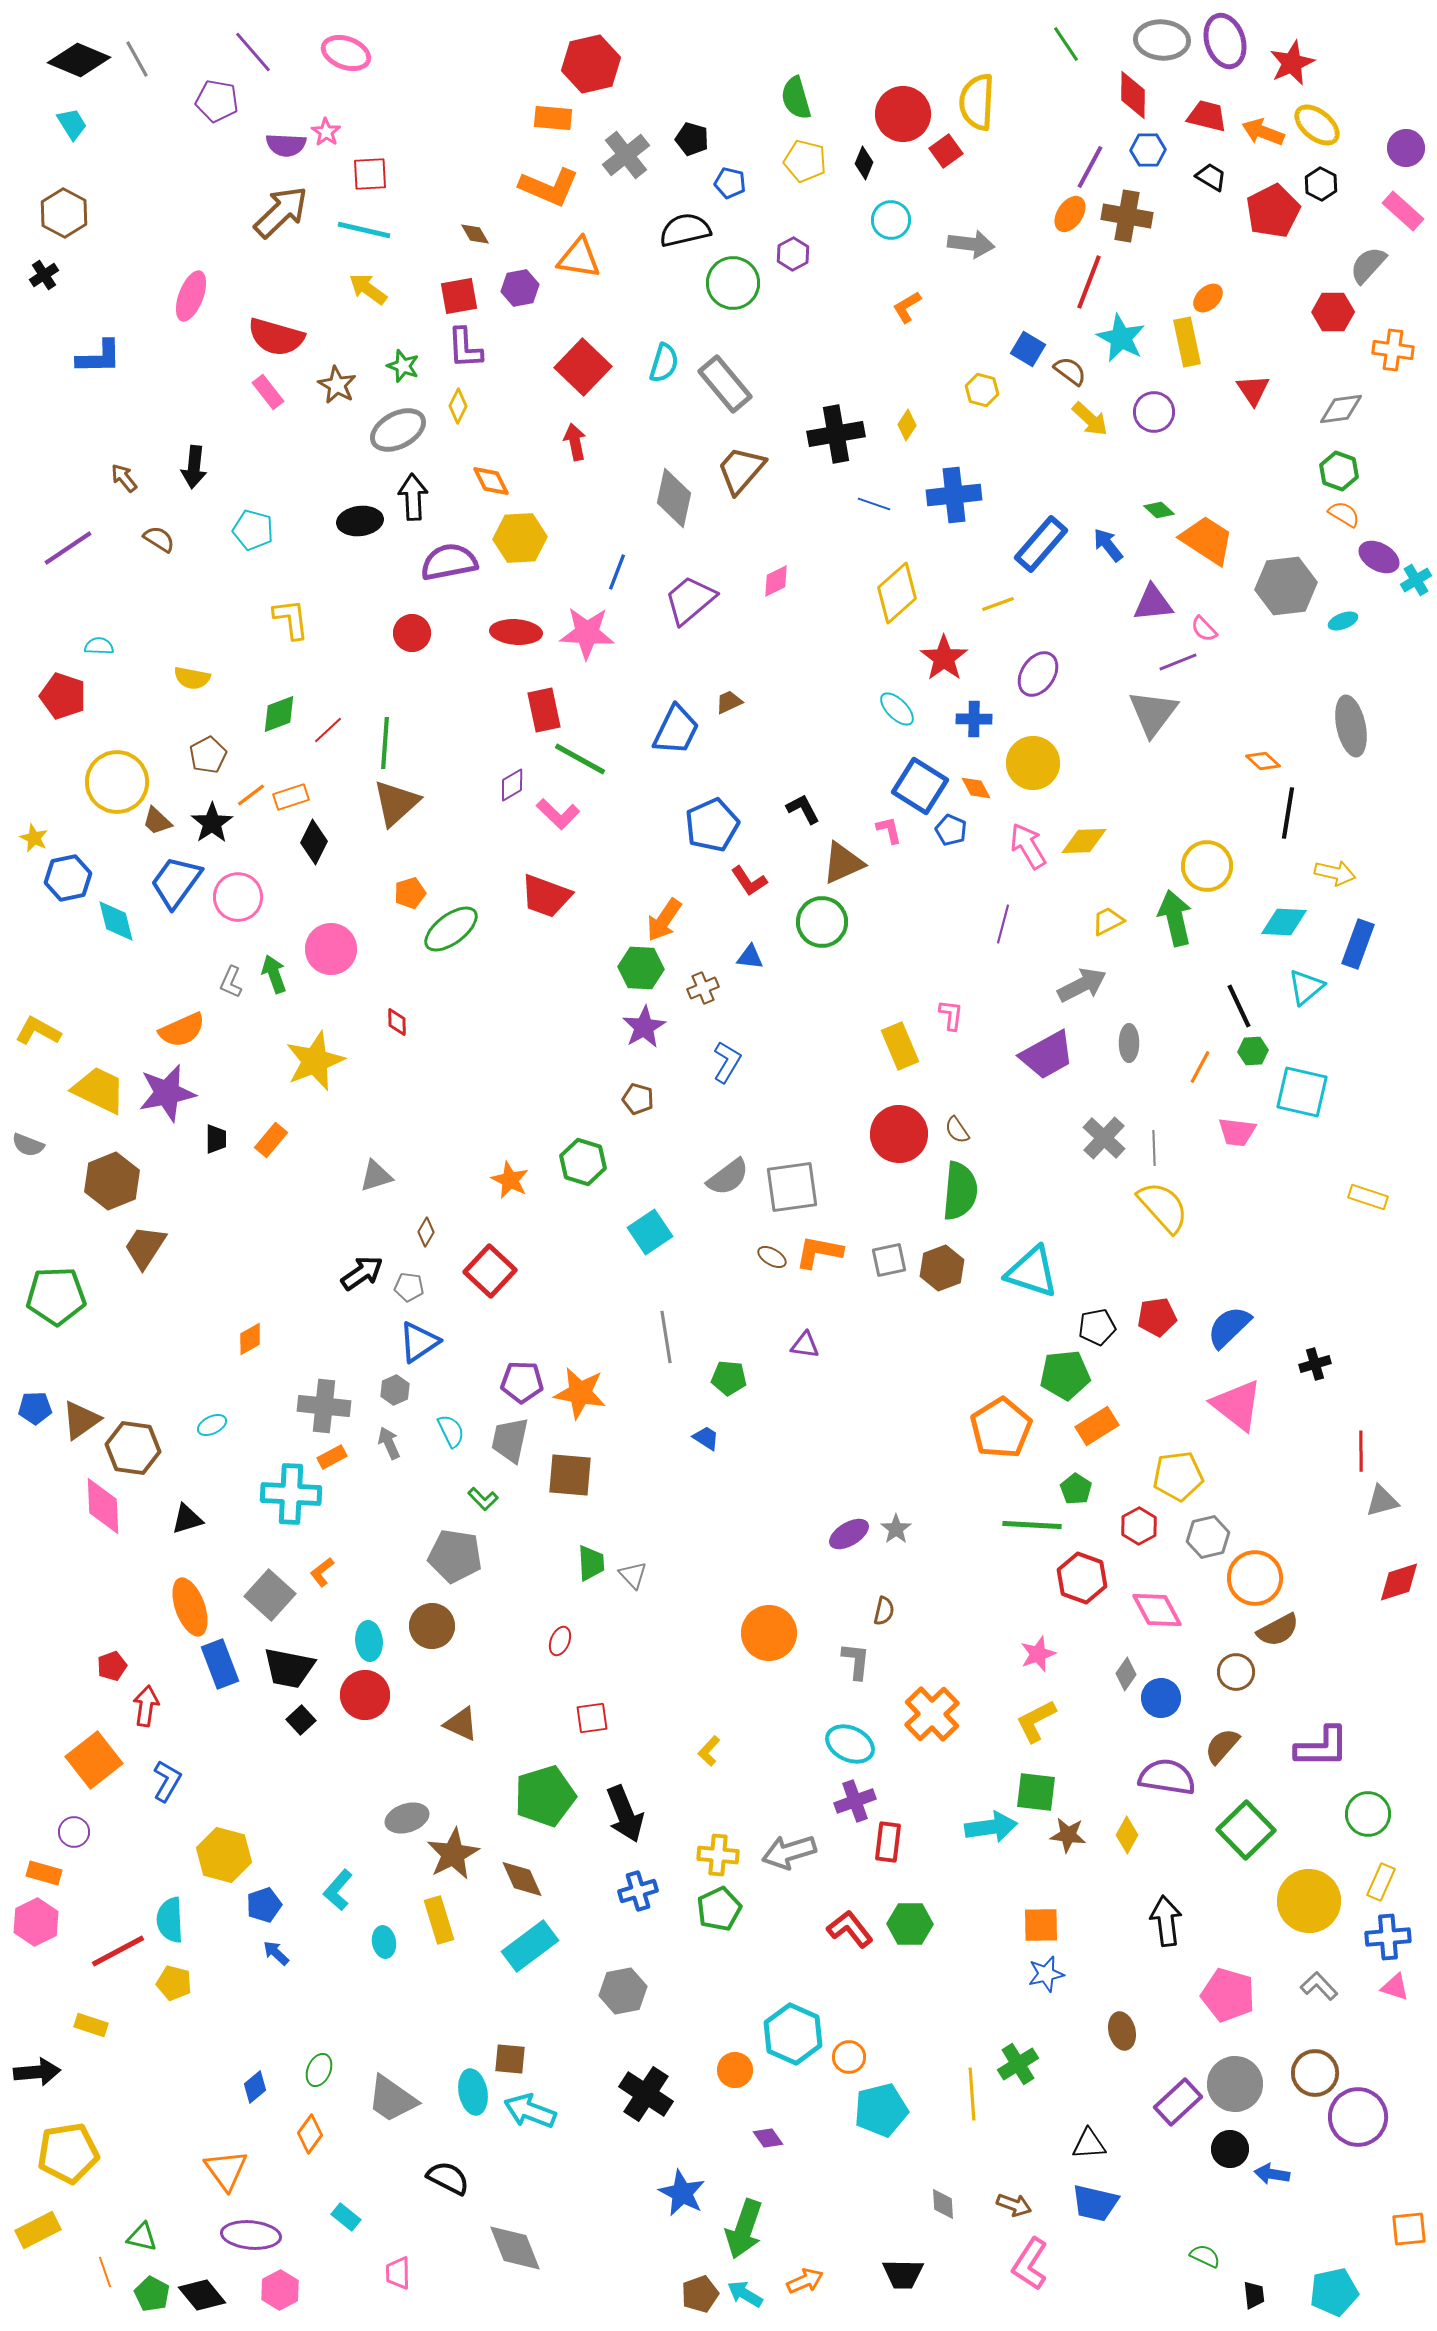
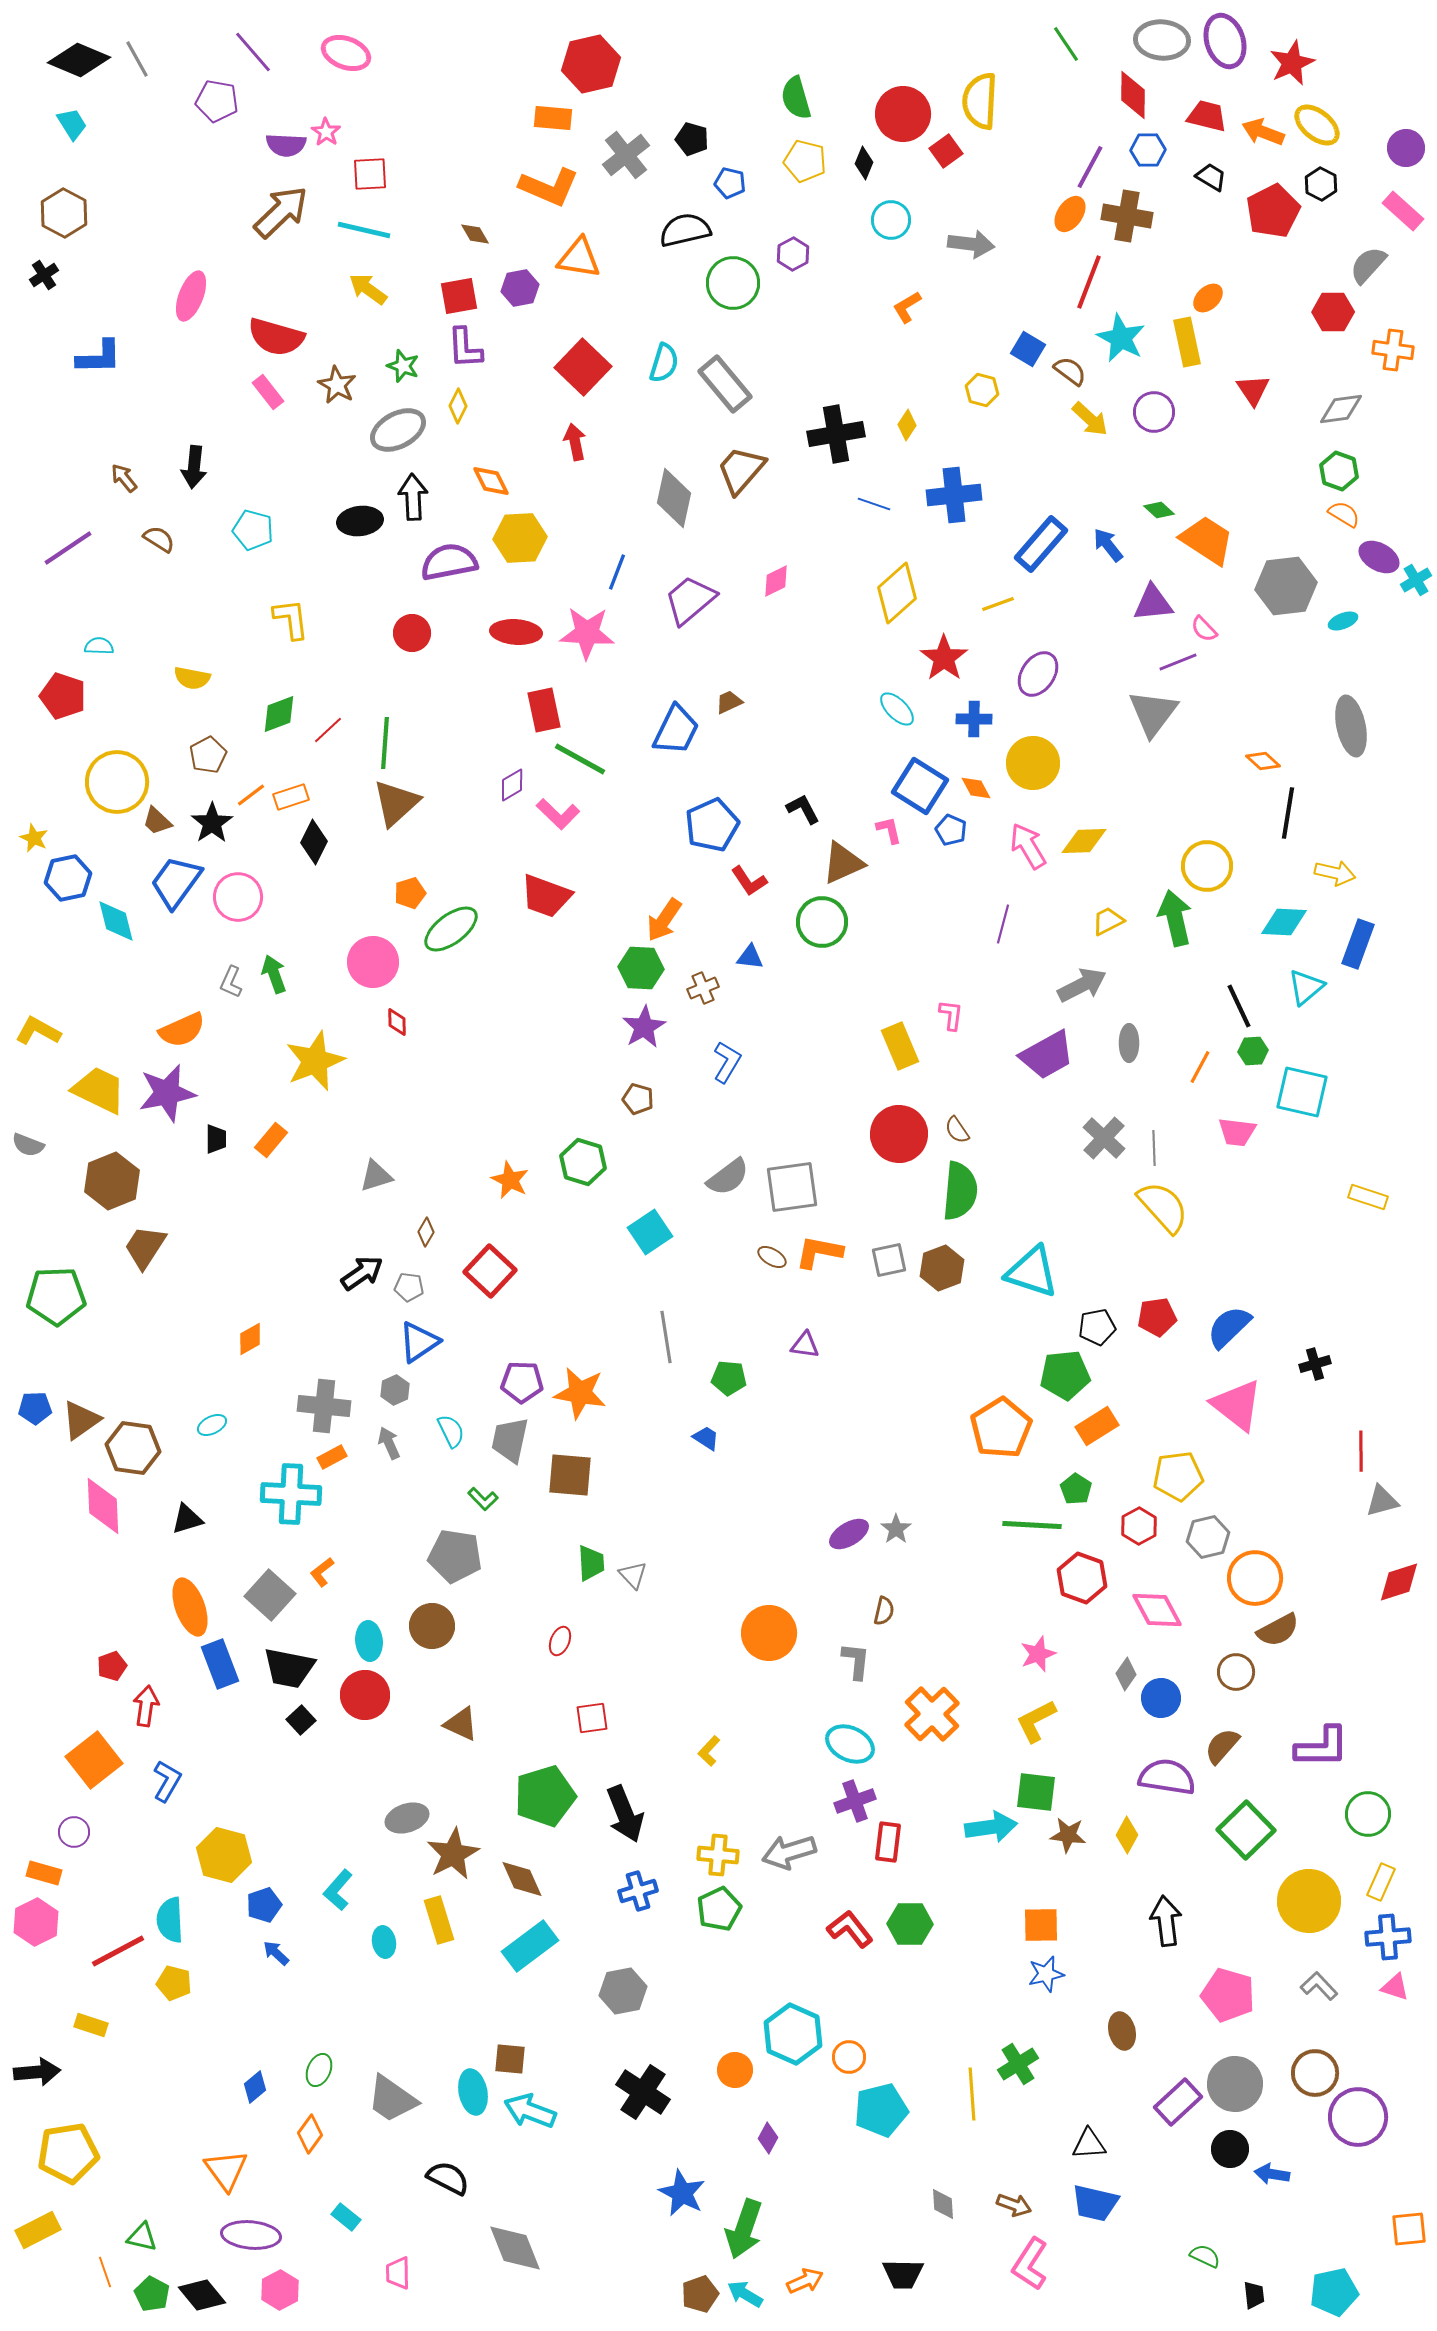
yellow semicircle at (977, 102): moved 3 px right, 1 px up
pink circle at (331, 949): moved 42 px right, 13 px down
black cross at (646, 2094): moved 3 px left, 2 px up
purple diamond at (768, 2138): rotated 64 degrees clockwise
